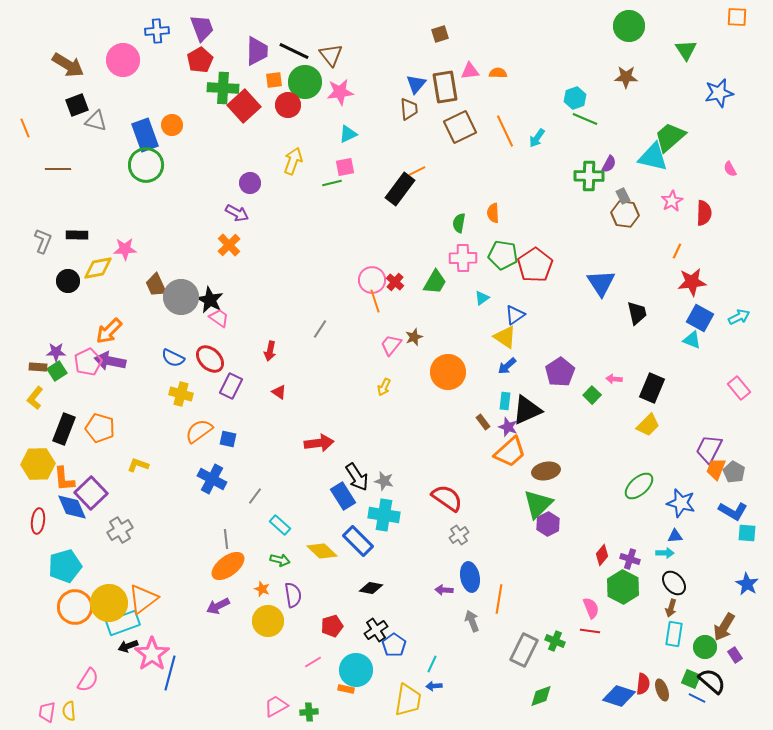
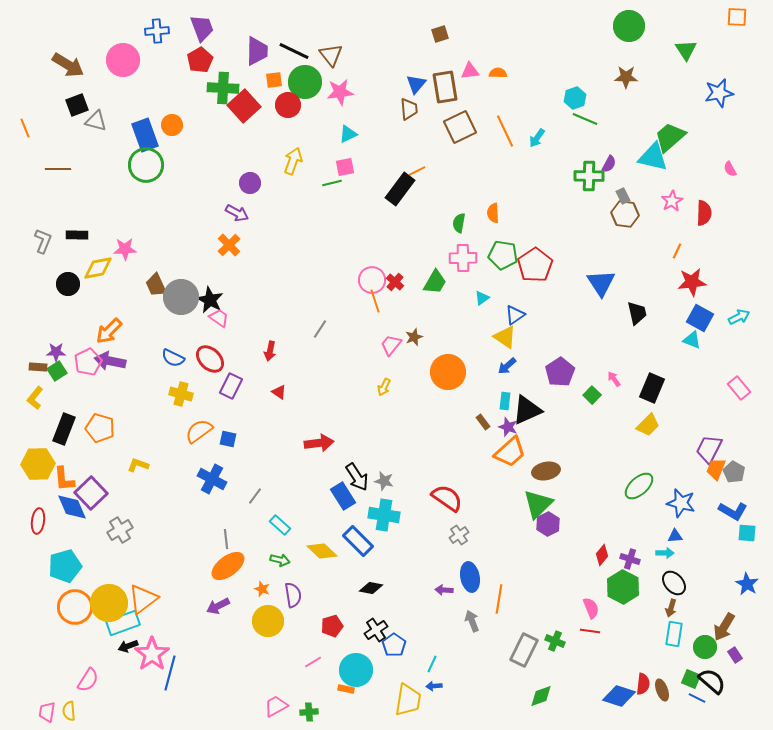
black circle at (68, 281): moved 3 px down
pink arrow at (614, 379): rotated 49 degrees clockwise
